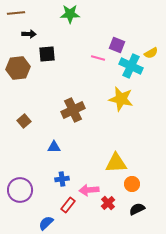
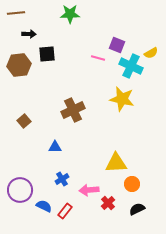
brown hexagon: moved 1 px right, 3 px up
yellow star: moved 1 px right
blue triangle: moved 1 px right
blue cross: rotated 24 degrees counterclockwise
red rectangle: moved 3 px left, 6 px down
blue semicircle: moved 2 px left, 17 px up; rotated 70 degrees clockwise
